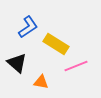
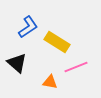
yellow rectangle: moved 1 px right, 2 px up
pink line: moved 1 px down
orange triangle: moved 9 px right
